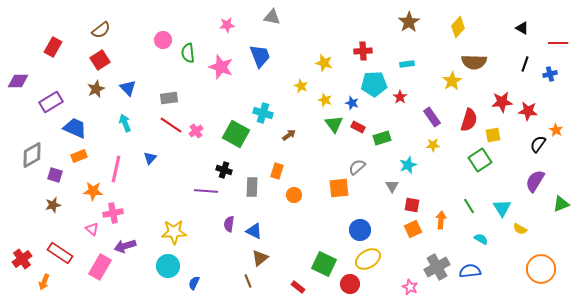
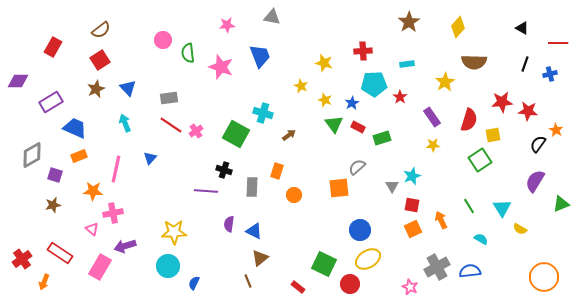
yellow star at (452, 81): moved 7 px left, 1 px down
blue star at (352, 103): rotated 24 degrees clockwise
cyan star at (408, 165): moved 4 px right, 11 px down
orange arrow at (441, 220): rotated 30 degrees counterclockwise
orange circle at (541, 269): moved 3 px right, 8 px down
